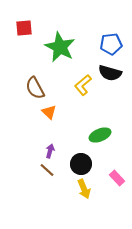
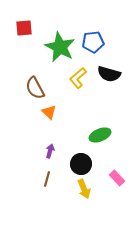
blue pentagon: moved 18 px left, 2 px up
black semicircle: moved 1 px left, 1 px down
yellow L-shape: moved 5 px left, 7 px up
brown line: moved 9 px down; rotated 63 degrees clockwise
